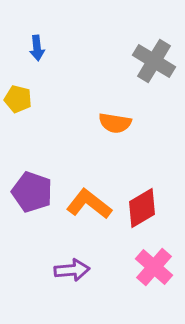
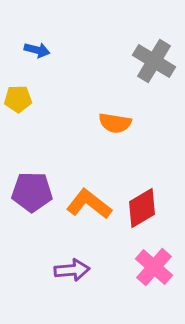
blue arrow: moved 2 px down; rotated 70 degrees counterclockwise
yellow pentagon: rotated 16 degrees counterclockwise
purple pentagon: rotated 18 degrees counterclockwise
